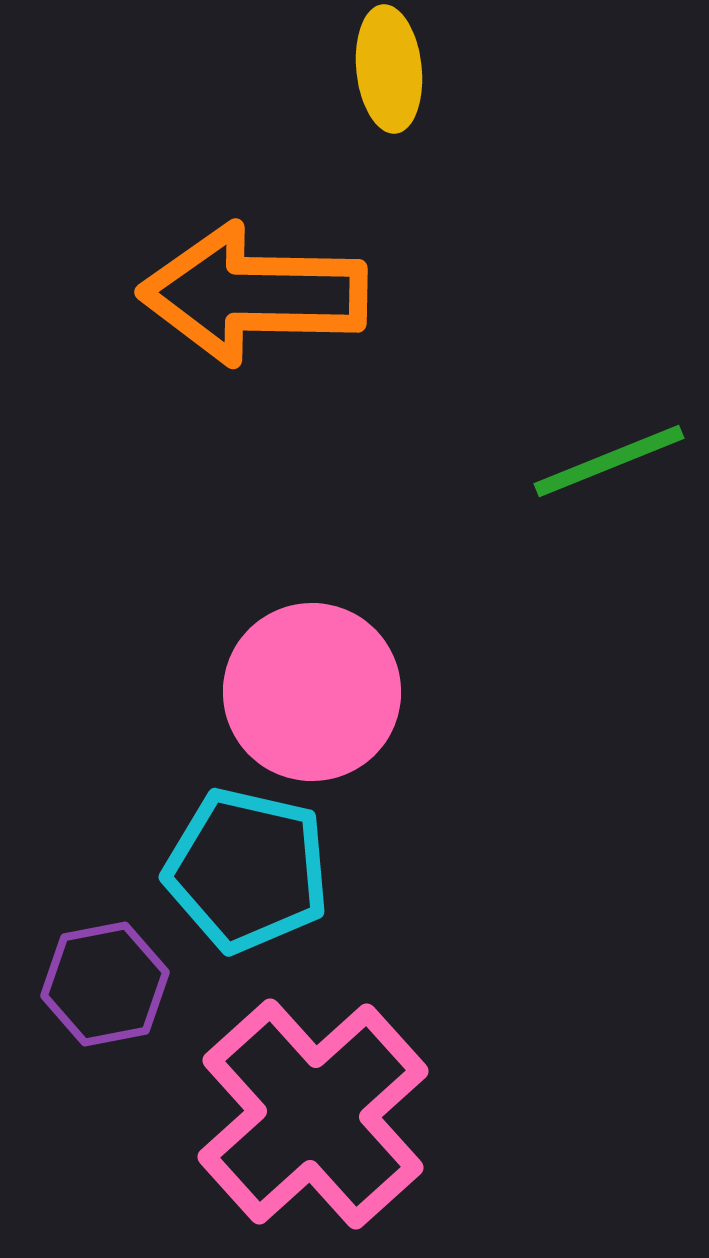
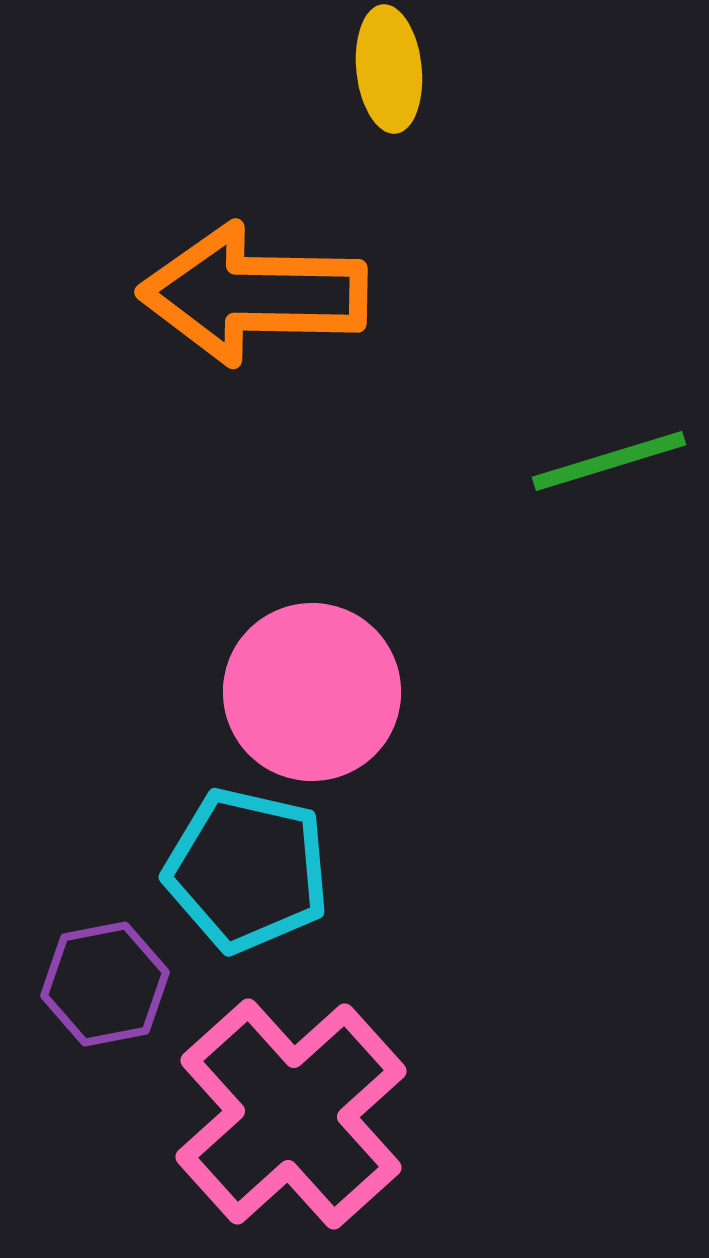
green line: rotated 5 degrees clockwise
pink cross: moved 22 px left
